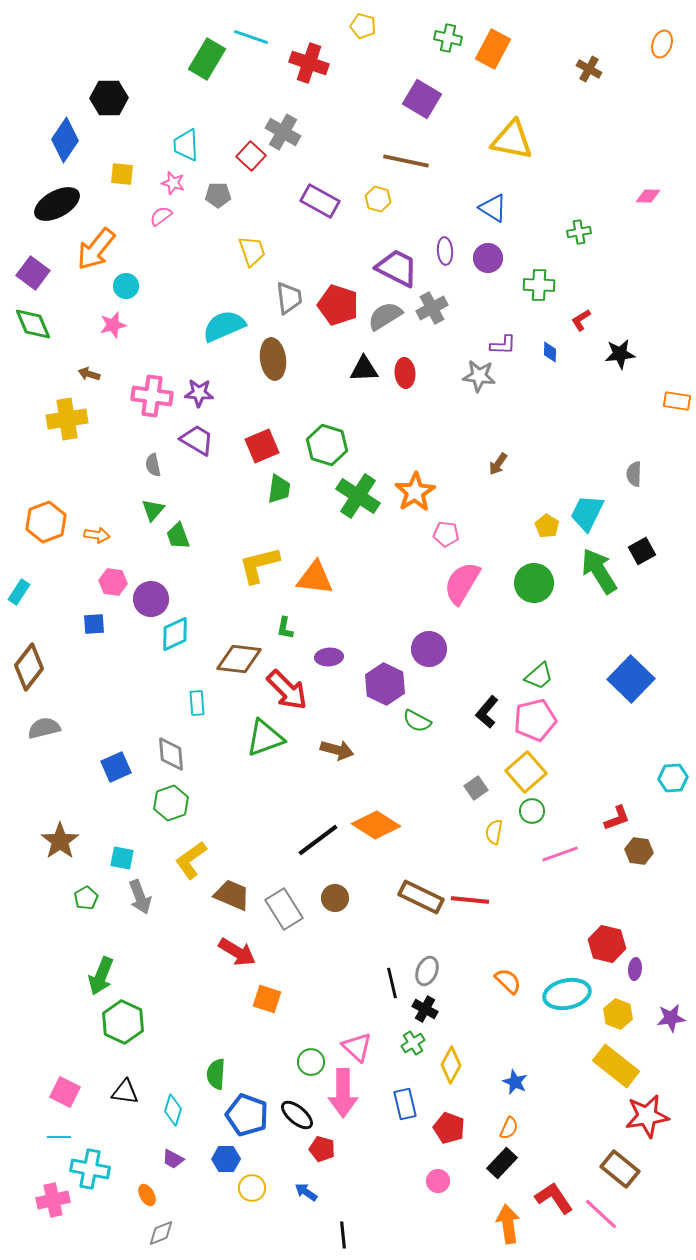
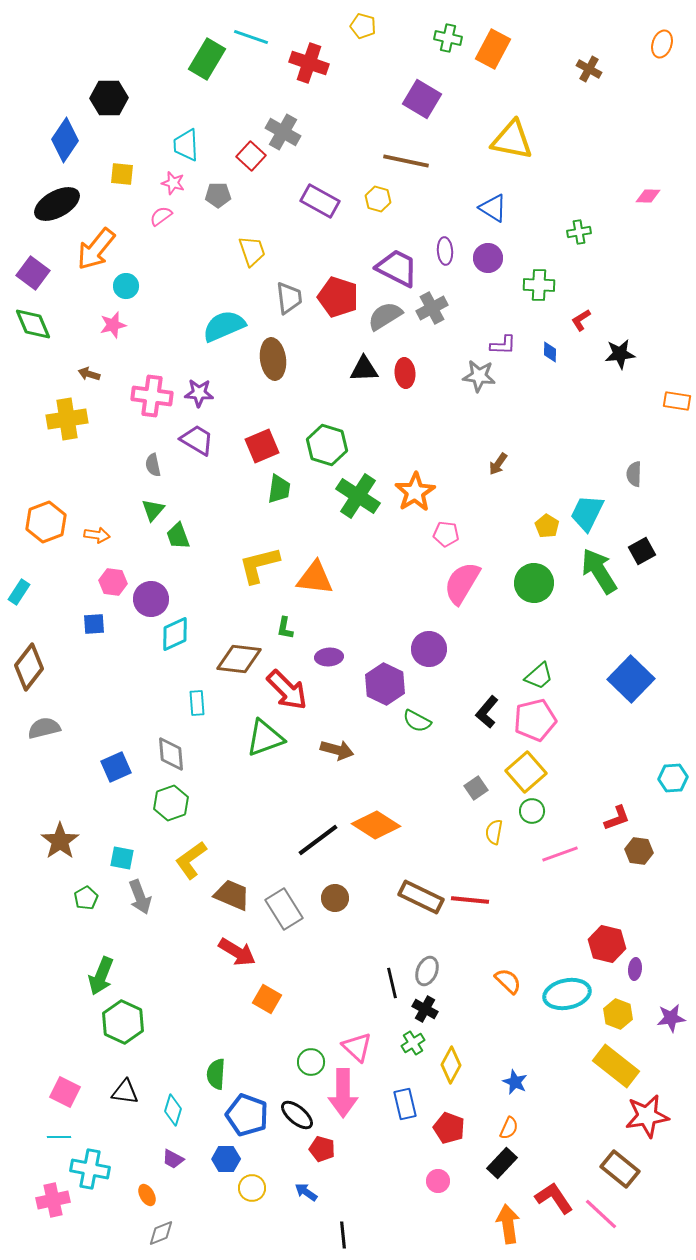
red pentagon at (338, 305): moved 8 px up
orange square at (267, 999): rotated 12 degrees clockwise
